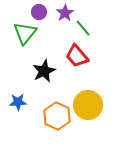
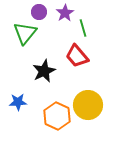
green line: rotated 24 degrees clockwise
